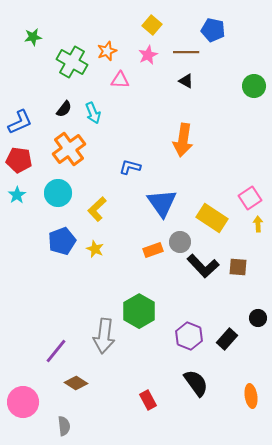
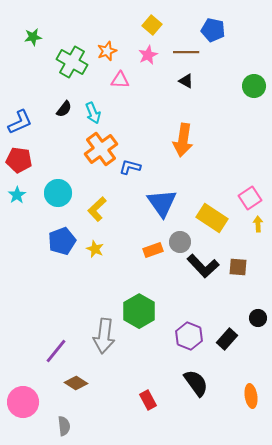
orange cross at (69, 149): moved 32 px right
